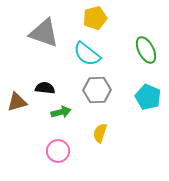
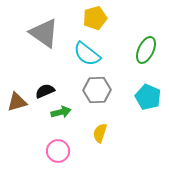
gray triangle: rotated 16 degrees clockwise
green ellipse: rotated 52 degrees clockwise
black semicircle: moved 3 px down; rotated 30 degrees counterclockwise
